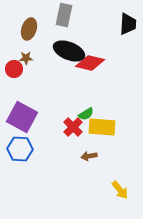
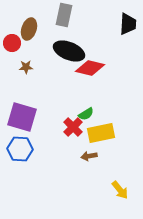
brown star: moved 9 px down
red diamond: moved 5 px down
red circle: moved 2 px left, 26 px up
purple square: rotated 12 degrees counterclockwise
yellow rectangle: moved 1 px left, 6 px down; rotated 16 degrees counterclockwise
